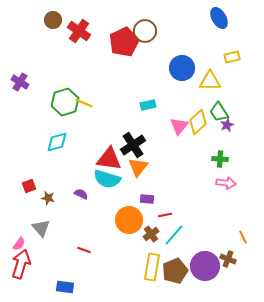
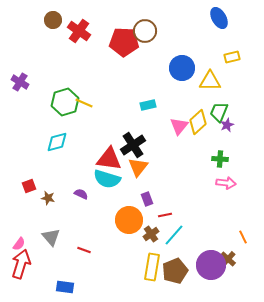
red pentagon at (124, 42): rotated 28 degrees clockwise
green trapezoid at (219, 112): rotated 55 degrees clockwise
purple rectangle at (147, 199): rotated 64 degrees clockwise
gray triangle at (41, 228): moved 10 px right, 9 px down
brown cross at (228, 259): rotated 21 degrees clockwise
purple circle at (205, 266): moved 6 px right, 1 px up
